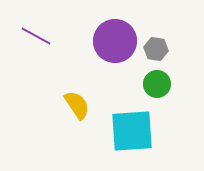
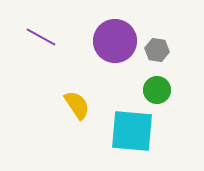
purple line: moved 5 px right, 1 px down
gray hexagon: moved 1 px right, 1 px down
green circle: moved 6 px down
cyan square: rotated 9 degrees clockwise
